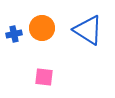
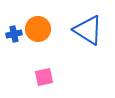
orange circle: moved 4 px left, 1 px down
pink square: rotated 18 degrees counterclockwise
